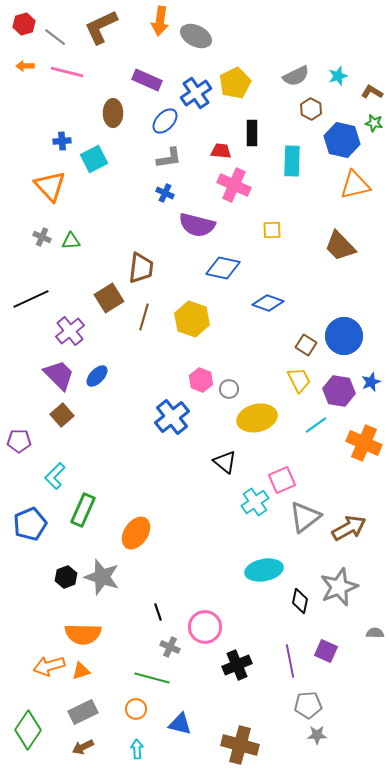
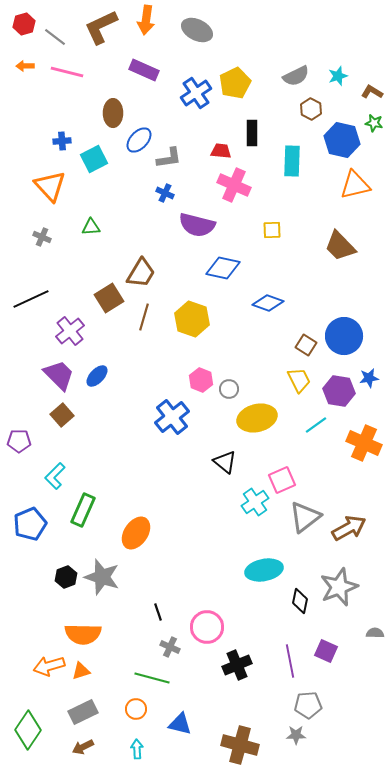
orange arrow at (160, 21): moved 14 px left, 1 px up
gray ellipse at (196, 36): moved 1 px right, 6 px up
purple rectangle at (147, 80): moved 3 px left, 10 px up
blue ellipse at (165, 121): moved 26 px left, 19 px down
green triangle at (71, 241): moved 20 px right, 14 px up
brown trapezoid at (141, 268): moved 5 px down; rotated 24 degrees clockwise
blue star at (371, 382): moved 2 px left, 4 px up; rotated 12 degrees clockwise
pink circle at (205, 627): moved 2 px right
gray star at (317, 735): moved 21 px left
